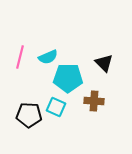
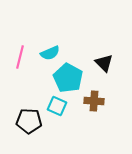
cyan semicircle: moved 2 px right, 4 px up
cyan pentagon: rotated 28 degrees clockwise
cyan square: moved 1 px right, 1 px up
black pentagon: moved 6 px down
